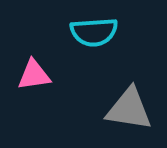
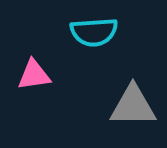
gray triangle: moved 4 px right, 3 px up; rotated 9 degrees counterclockwise
